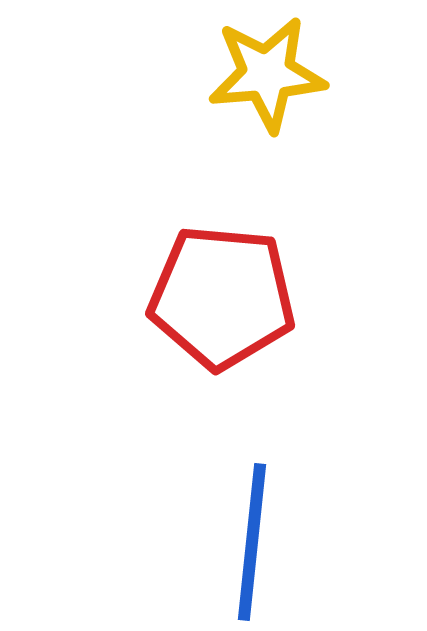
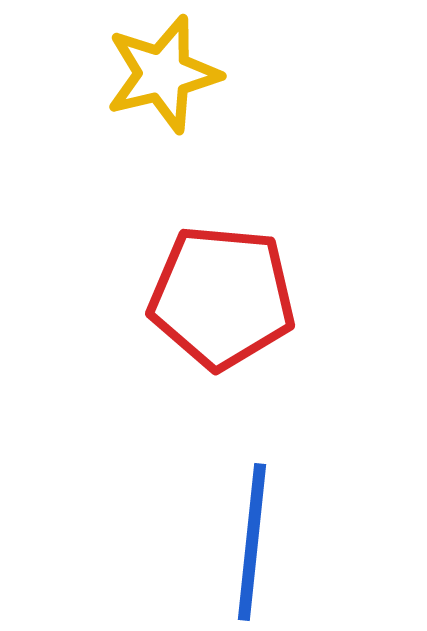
yellow star: moved 104 px left; rotated 9 degrees counterclockwise
